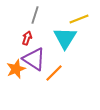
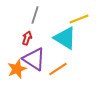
cyan triangle: rotated 30 degrees counterclockwise
orange star: moved 1 px right
orange line: moved 4 px right, 4 px up; rotated 12 degrees clockwise
